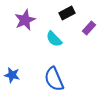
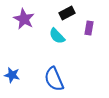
purple star: moved 1 px left, 1 px up; rotated 20 degrees counterclockwise
purple rectangle: rotated 32 degrees counterclockwise
cyan semicircle: moved 3 px right, 3 px up
